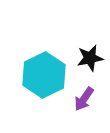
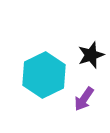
black star: moved 1 px right, 3 px up; rotated 8 degrees counterclockwise
